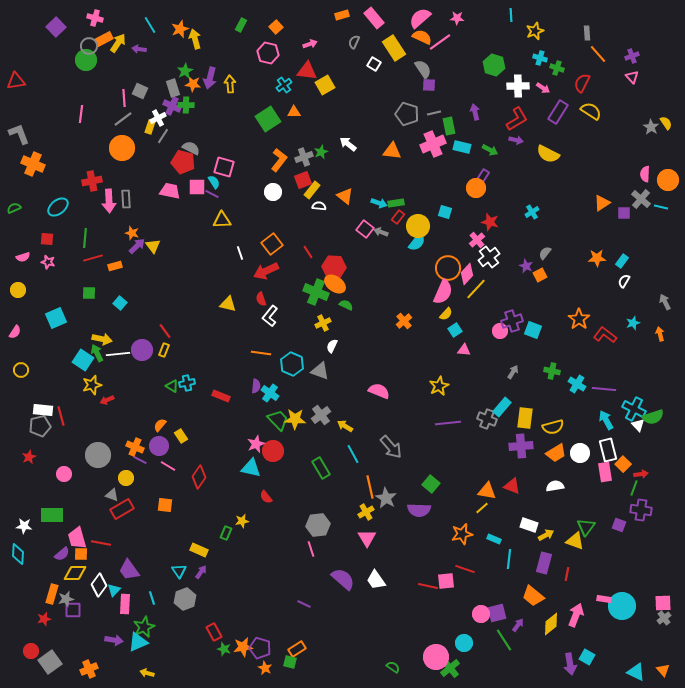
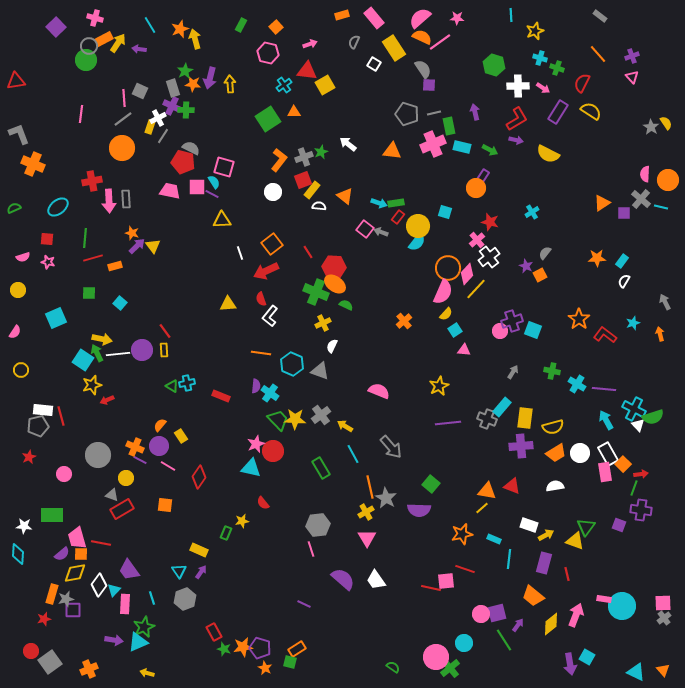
gray rectangle at (587, 33): moved 13 px right, 17 px up; rotated 48 degrees counterclockwise
green cross at (186, 105): moved 5 px down
yellow triangle at (228, 304): rotated 18 degrees counterclockwise
yellow rectangle at (164, 350): rotated 24 degrees counterclockwise
gray pentagon at (40, 426): moved 2 px left
white rectangle at (608, 450): moved 4 px down; rotated 15 degrees counterclockwise
red semicircle at (266, 497): moved 3 px left, 6 px down
yellow diamond at (75, 573): rotated 10 degrees counterclockwise
red line at (567, 574): rotated 24 degrees counterclockwise
red line at (428, 586): moved 3 px right, 2 px down
